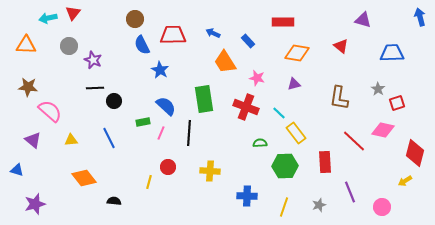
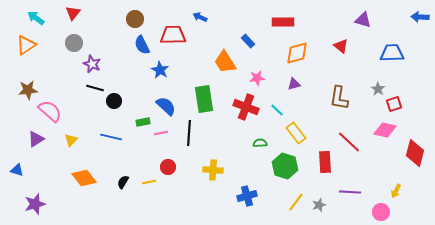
blue arrow at (420, 17): rotated 72 degrees counterclockwise
cyan arrow at (48, 18): moved 12 px left; rotated 48 degrees clockwise
blue arrow at (213, 33): moved 13 px left, 16 px up
orange triangle at (26, 45): rotated 35 degrees counterclockwise
gray circle at (69, 46): moved 5 px right, 3 px up
orange diamond at (297, 53): rotated 25 degrees counterclockwise
purple star at (93, 60): moved 1 px left, 4 px down
pink star at (257, 78): rotated 21 degrees counterclockwise
brown star at (28, 87): moved 3 px down; rotated 12 degrees counterclockwise
black line at (95, 88): rotated 18 degrees clockwise
red square at (397, 103): moved 3 px left, 1 px down
cyan line at (279, 113): moved 2 px left, 3 px up
pink diamond at (383, 130): moved 2 px right
pink line at (161, 133): rotated 56 degrees clockwise
blue line at (109, 138): moved 2 px right, 1 px up; rotated 50 degrees counterclockwise
purple triangle at (33, 140): moved 3 px right, 1 px up; rotated 48 degrees clockwise
yellow triangle at (71, 140): rotated 40 degrees counterclockwise
red line at (354, 141): moved 5 px left, 1 px down
green hexagon at (285, 166): rotated 20 degrees clockwise
yellow cross at (210, 171): moved 3 px right, 1 px up
yellow arrow at (405, 181): moved 9 px left, 10 px down; rotated 32 degrees counterclockwise
yellow line at (149, 182): rotated 64 degrees clockwise
purple line at (350, 192): rotated 65 degrees counterclockwise
blue cross at (247, 196): rotated 18 degrees counterclockwise
black semicircle at (114, 201): moved 9 px right, 19 px up; rotated 64 degrees counterclockwise
yellow line at (284, 207): moved 12 px right, 5 px up; rotated 18 degrees clockwise
pink circle at (382, 207): moved 1 px left, 5 px down
